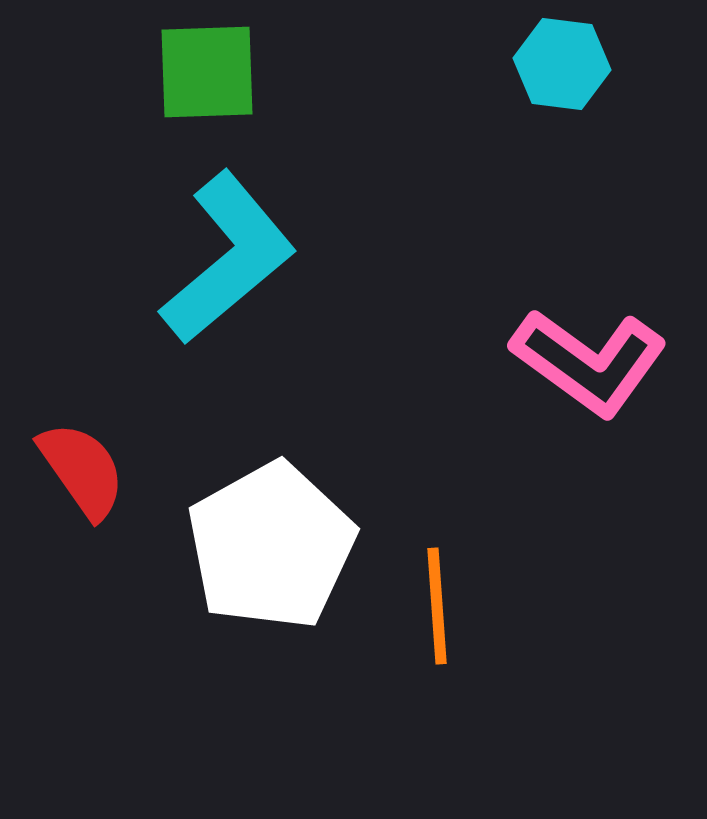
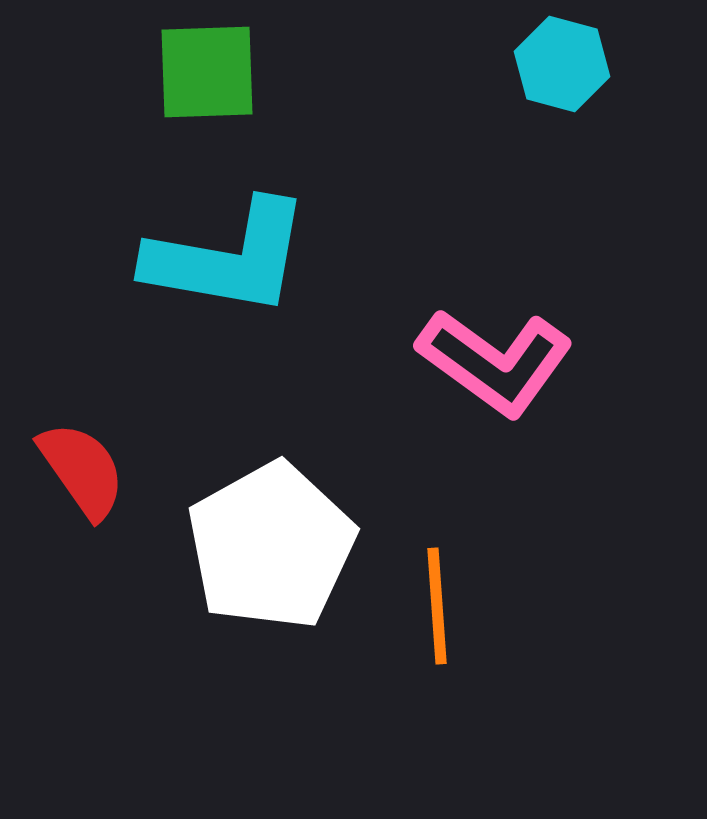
cyan hexagon: rotated 8 degrees clockwise
cyan L-shape: rotated 50 degrees clockwise
pink L-shape: moved 94 px left
